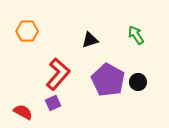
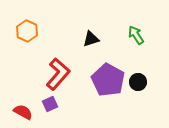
orange hexagon: rotated 25 degrees clockwise
black triangle: moved 1 px right, 1 px up
purple square: moved 3 px left, 1 px down
